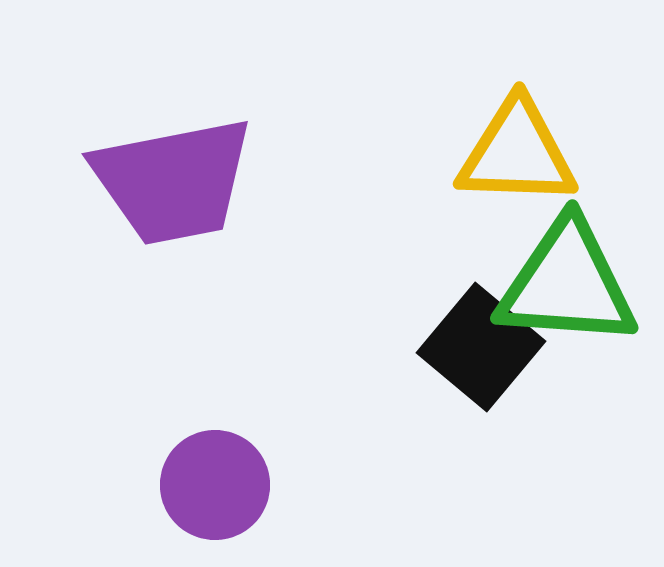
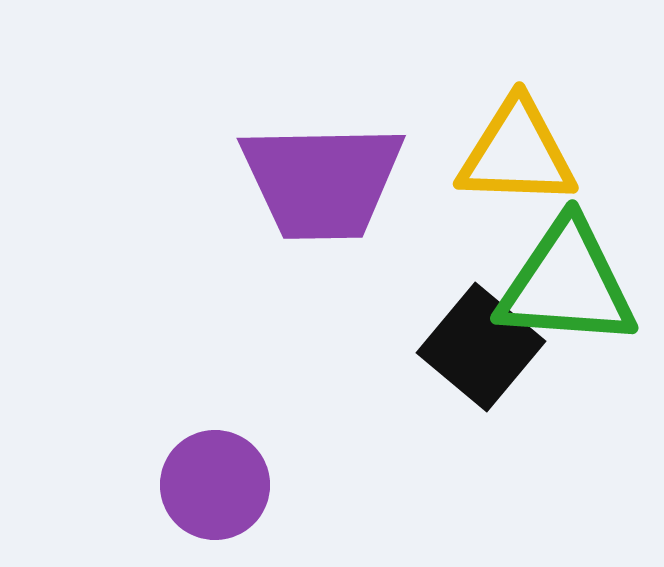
purple trapezoid: moved 149 px right; rotated 10 degrees clockwise
